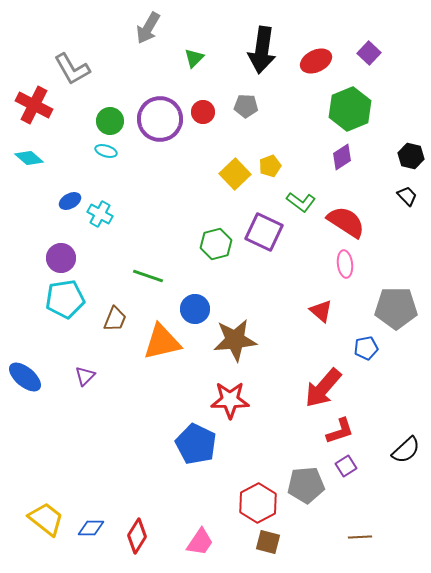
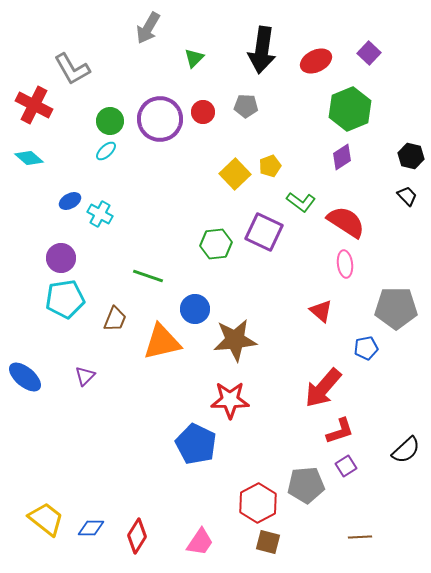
cyan ellipse at (106, 151): rotated 60 degrees counterclockwise
green hexagon at (216, 244): rotated 8 degrees clockwise
